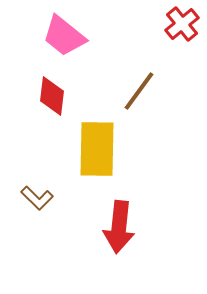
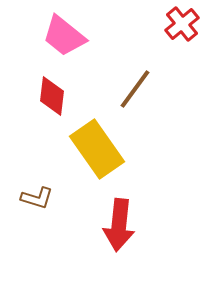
brown line: moved 4 px left, 2 px up
yellow rectangle: rotated 36 degrees counterclockwise
brown L-shape: rotated 28 degrees counterclockwise
red arrow: moved 2 px up
